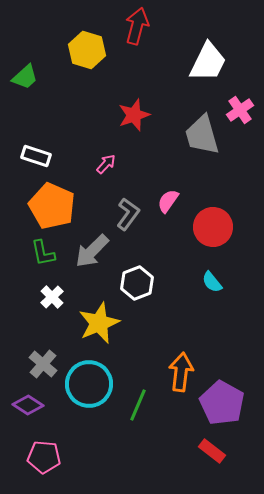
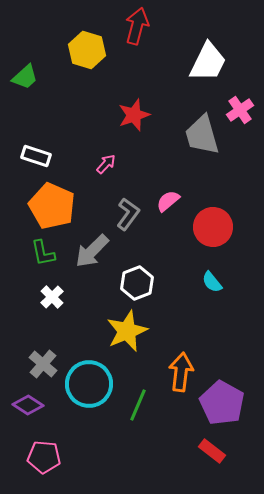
pink semicircle: rotated 15 degrees clockwise
yellow star: moved 28 px right, 8 px down
